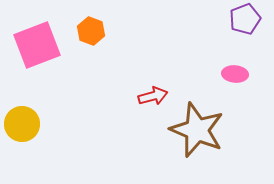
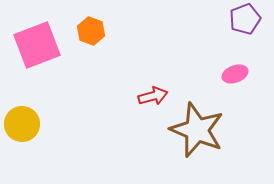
pink ellipse: rotated 25 degrees counterclockwise
